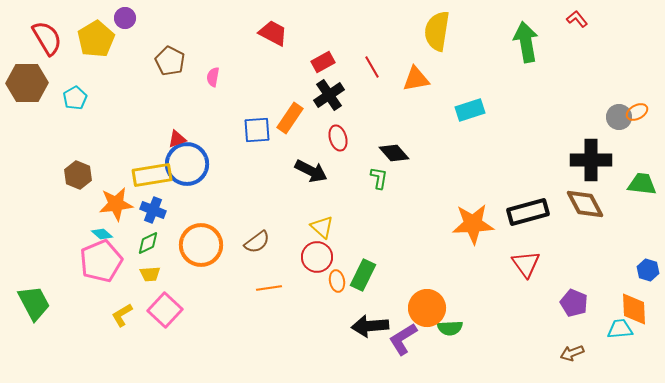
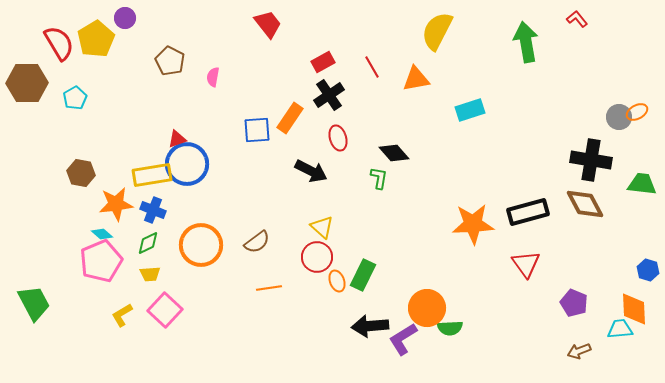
yellow semicircle at (437, 31): rotated 18 degrees clockwise
red trapezoid at (273, 33): moved 5 px left, 9 px up; rotated 24 degrees clockwise
red semicircle at (47, 38): moved 12 px right, 5 px down
black cross at (591, 160): rotated 9 degrees clockwise
brown hexagon at (78, 175): moved 3 px right, 2 px up; rotated 12 degrees counterclockwise
orange ellipse at (337, 281): rotated 10 degrees counterclockwise
brown arrow at (572, 353): moved 7 px right, 2 px up
